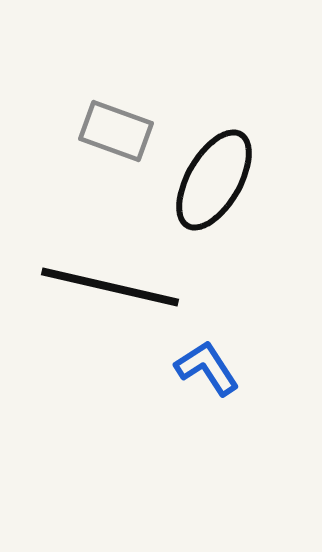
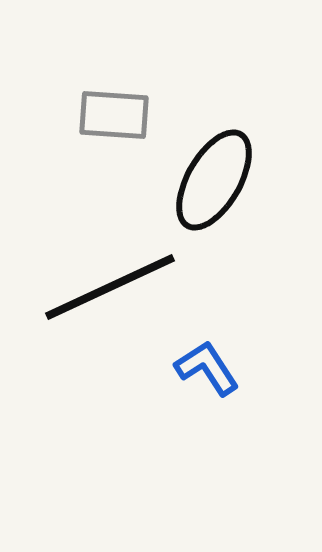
gray rectangle: moved 2 px left, 16 px up; rotated 16 degrees counterclockwise
black line: rotated 38 degrees counterclockwise
